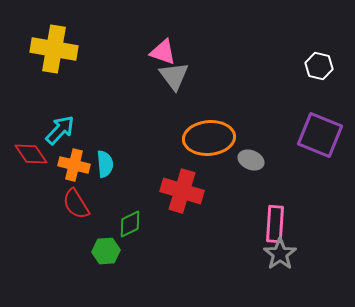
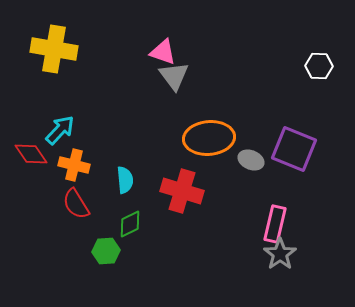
white hexagon: rotated 12 degrees counterclockwise
purple square: moved 26 px left, 14 px down
cyan semicircle: moved 20 px right, 16 px down
pink rectangle: rotated 9 degrees clockwise
